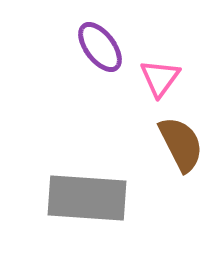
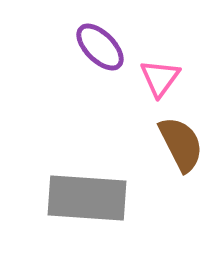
purple ellipse: rotated 8 degrees counterclockwise
